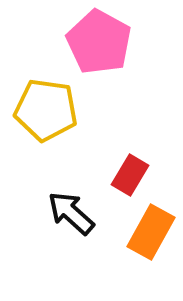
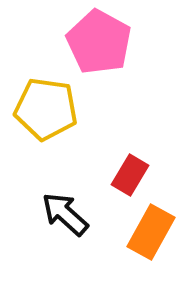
yellow pentagon: moved 1 px up
black arrow: moved 6 px left, 1 px down
